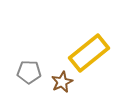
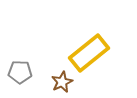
gray pentagon: moved 9 px left
